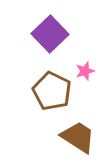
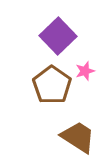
purple square: moved 8 px right, 2 px down
brown pentagon: moved 6 px up; rotated 9 degrees clockwise
